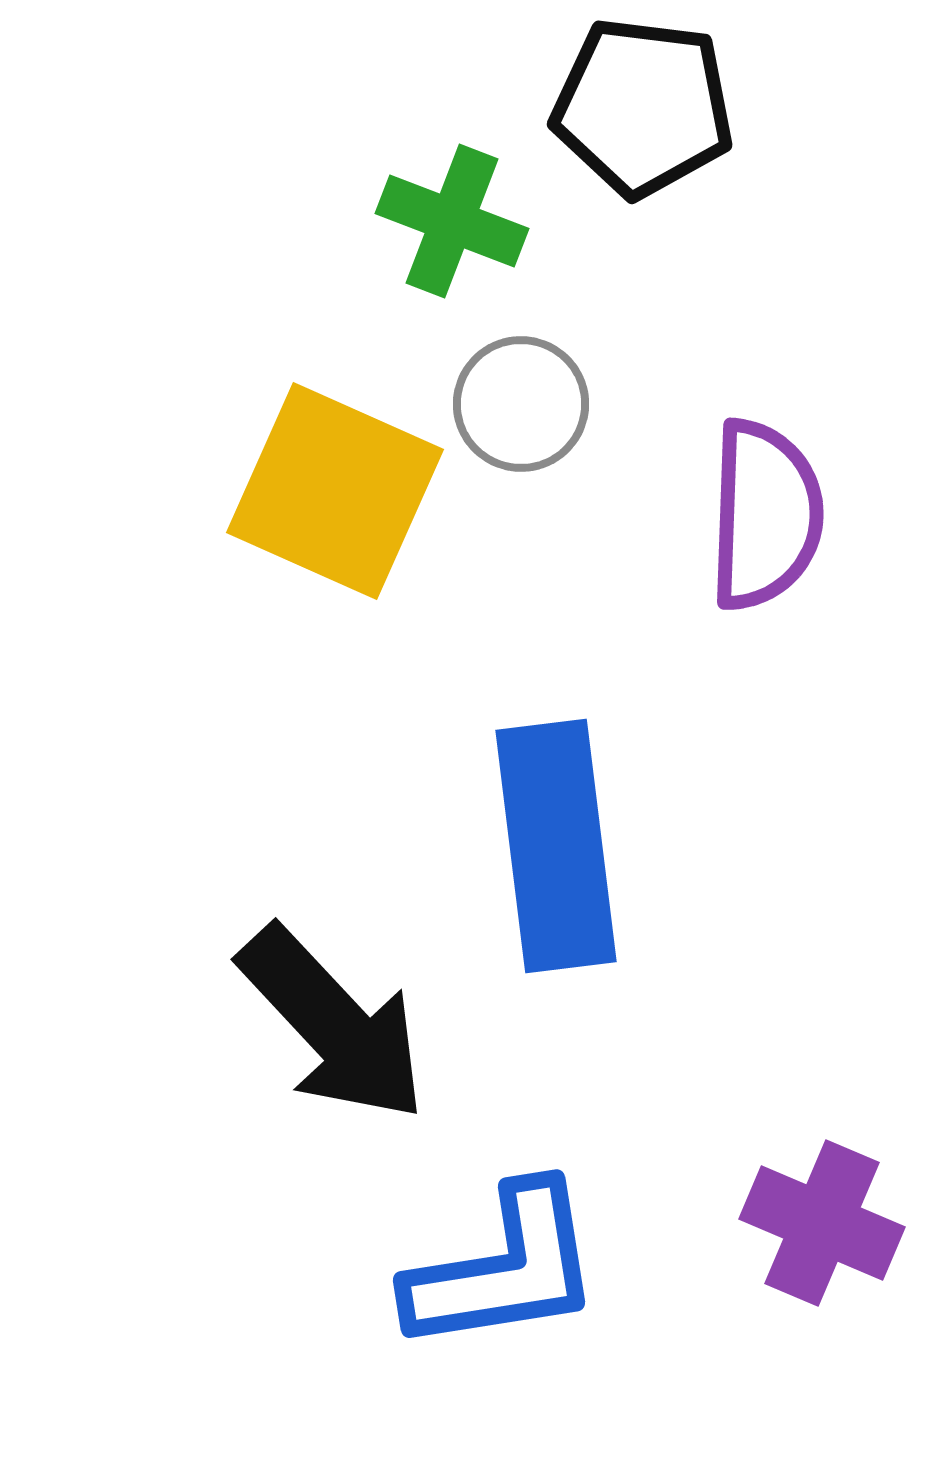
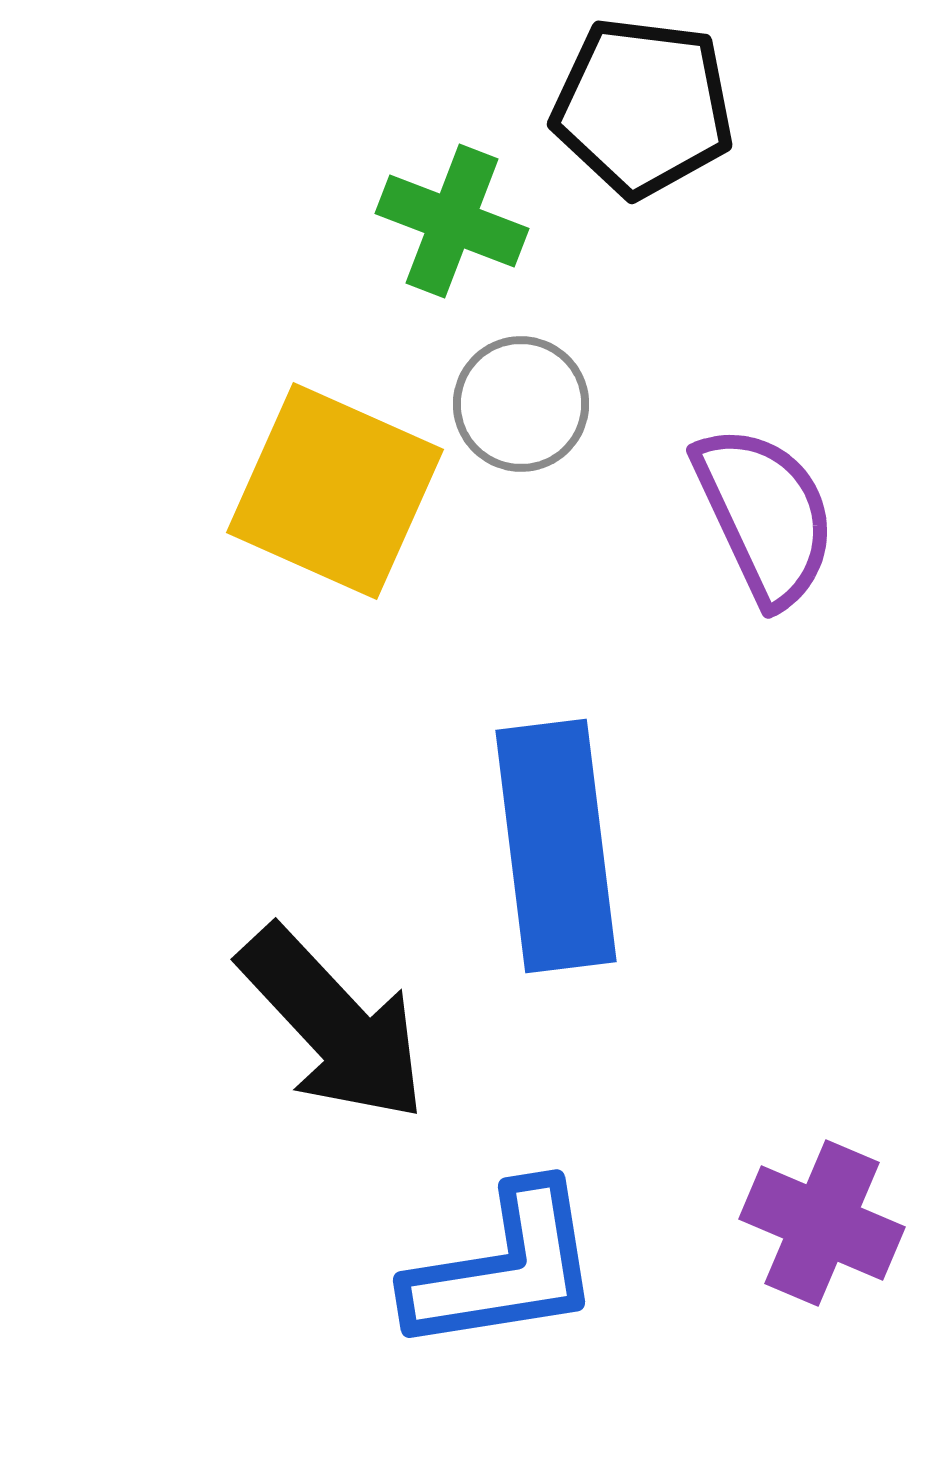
purple semicircle: rotated 27 degrees counterclockwise
